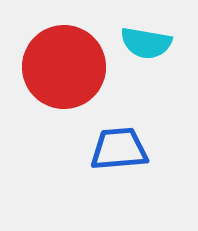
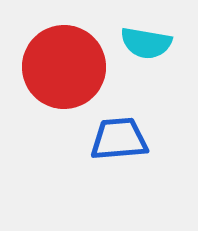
blue trapezoid: moved 10 px up
